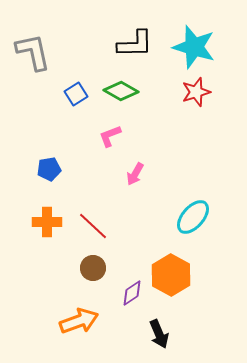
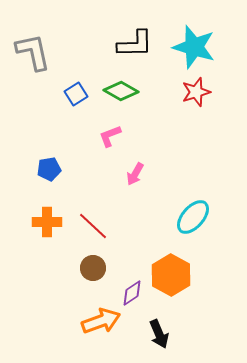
orange arrow: moved 22 px right
